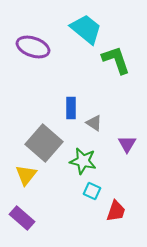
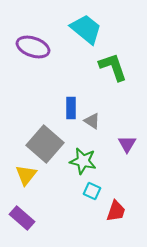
green L-shape: moved 3 px left, 7 px down
gray triangle: moved 2 px left, 2 px up
gray square: moved 1 px right, 1 px down
